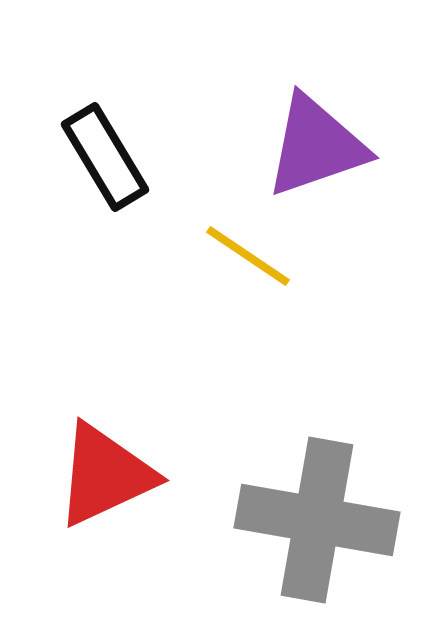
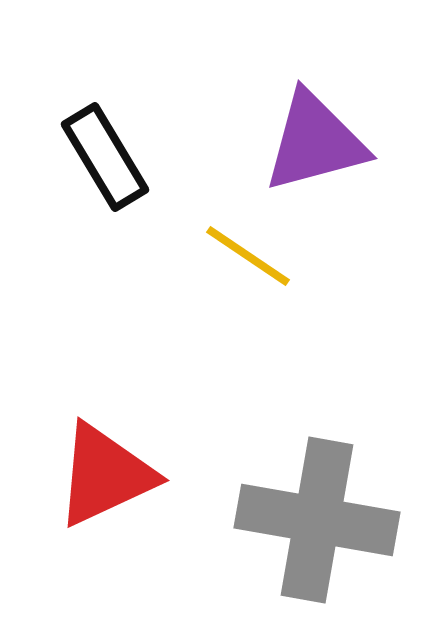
purple triangle: moved 1 px left, 4 px up; rotated 4 degrees clockwise
